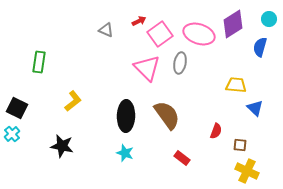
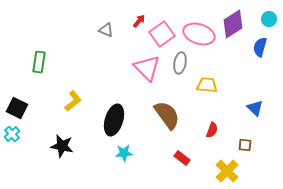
red arrow: rotated 24 degrees counterclockwise
pink square: moved 2 px right
yellow trapezoid: moved 29 px left
black ellipse: moved 12 px left, 4 px down; rotated 16 degrees clockwise
red semicircle: moved 4 px left, 1 px up
brown square: moved 5 px right
cyan star: moved 1 px left; rotated 24 degrees counterclockwise
yellow cross: moved 20 px left; rotated 20 degrees clockwise
